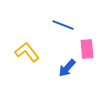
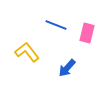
blue line: moved 7 px left
pink rectangle: moved 16 px up; rotated 18 degrees clockwise
